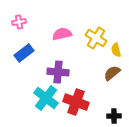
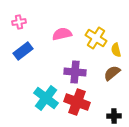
blue rectangle: moved 1 px left, 2 px up
purple cross: moved 17 px right
red cross: moved 1 px right
